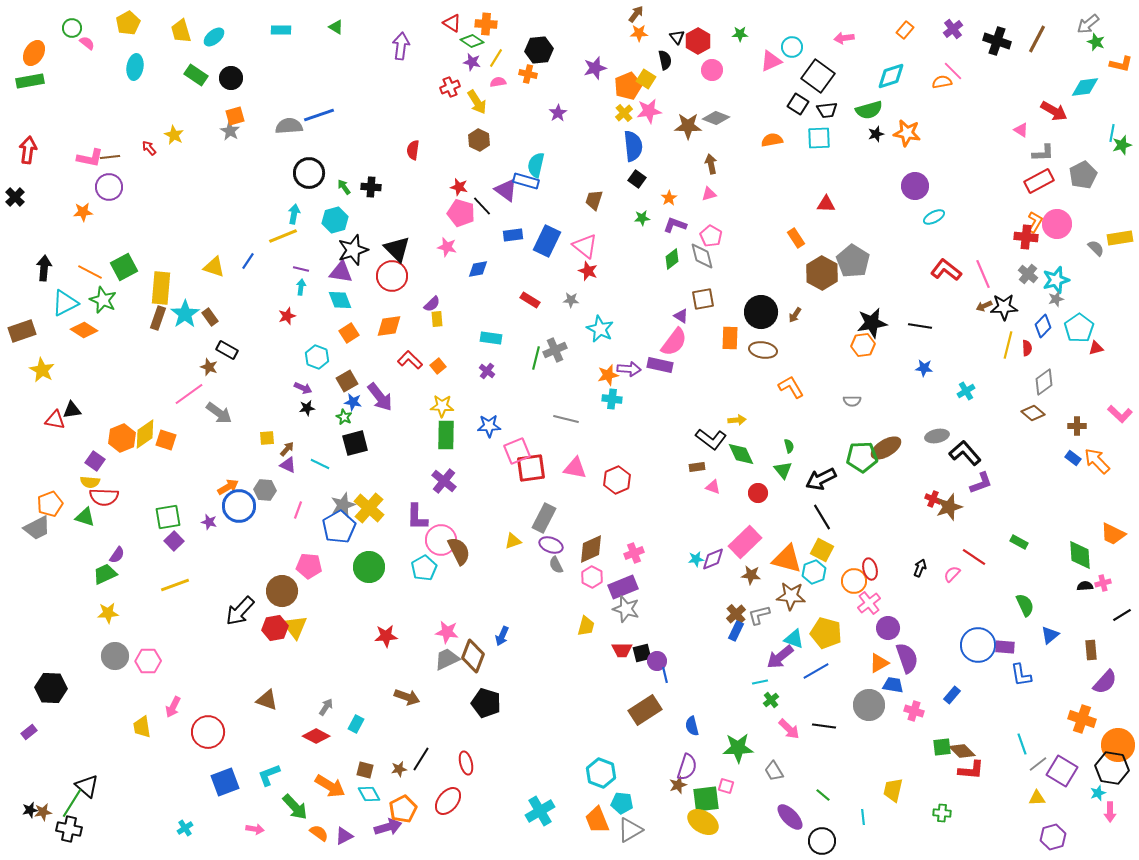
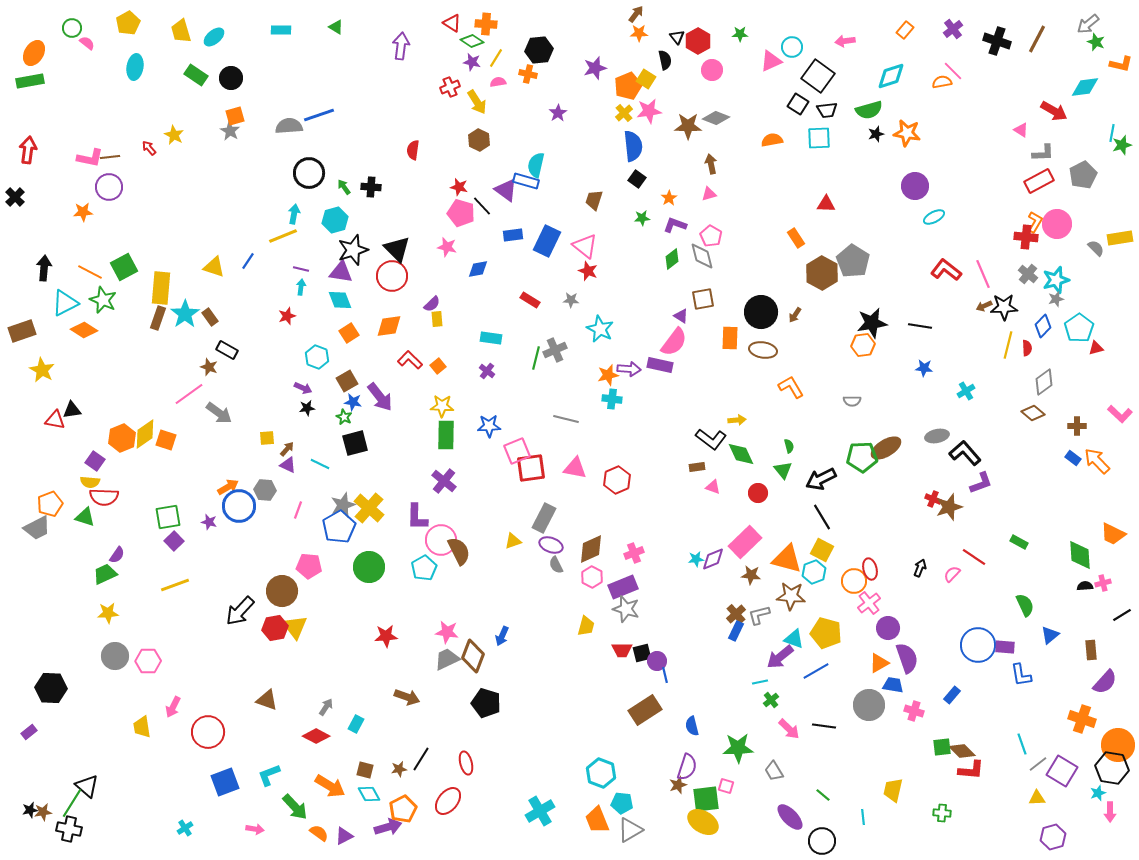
pink arrow at (844, 38): moved 1 px right, 3 px down
